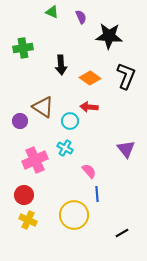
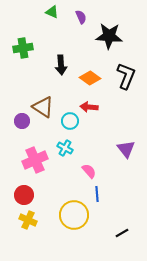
purple circle: moved 2 px right
